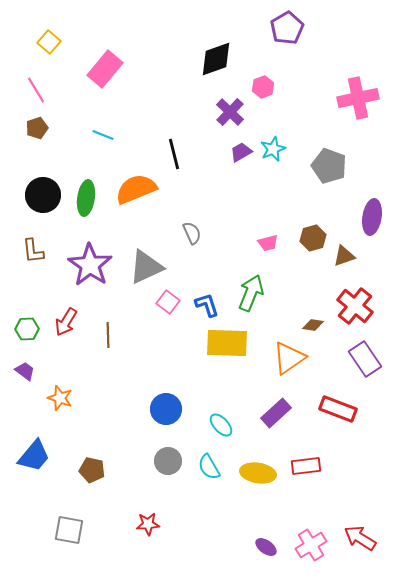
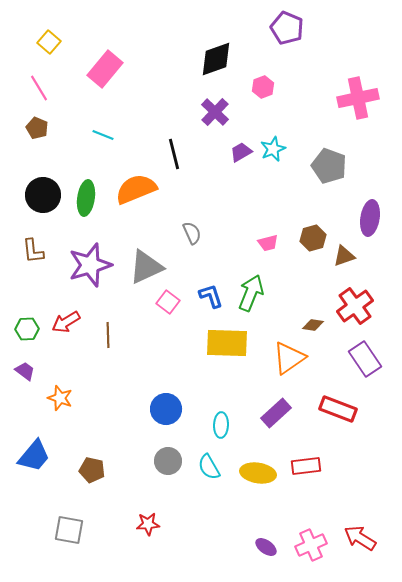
purple pentagon at (287, 28): rotated 20 degrees counterclockwise
pink line at (36, 90): moved 3 px right, 2 px up
purple cross at (230, 112): moved 15 px left
brown pentagon at (37, 128): rotated 30 degrees counterclockwise
purple ellipse at (372, 217): moved 2 px left, 1 px down
purple star at (90, 265): rotated 21 degrees clockwise
blue L-shape at (207, 305): moved 4 px right, 9 px up
red cross at (355, 306): rotated 15 degrees clockwise
red arrow at (66, 322): rotated 28 degrees clockwise
cyan ellipse at (221, 425): rotated 45 degrees clockwise
pink cross at (311, 545): rotated 8 degrees clockwise
